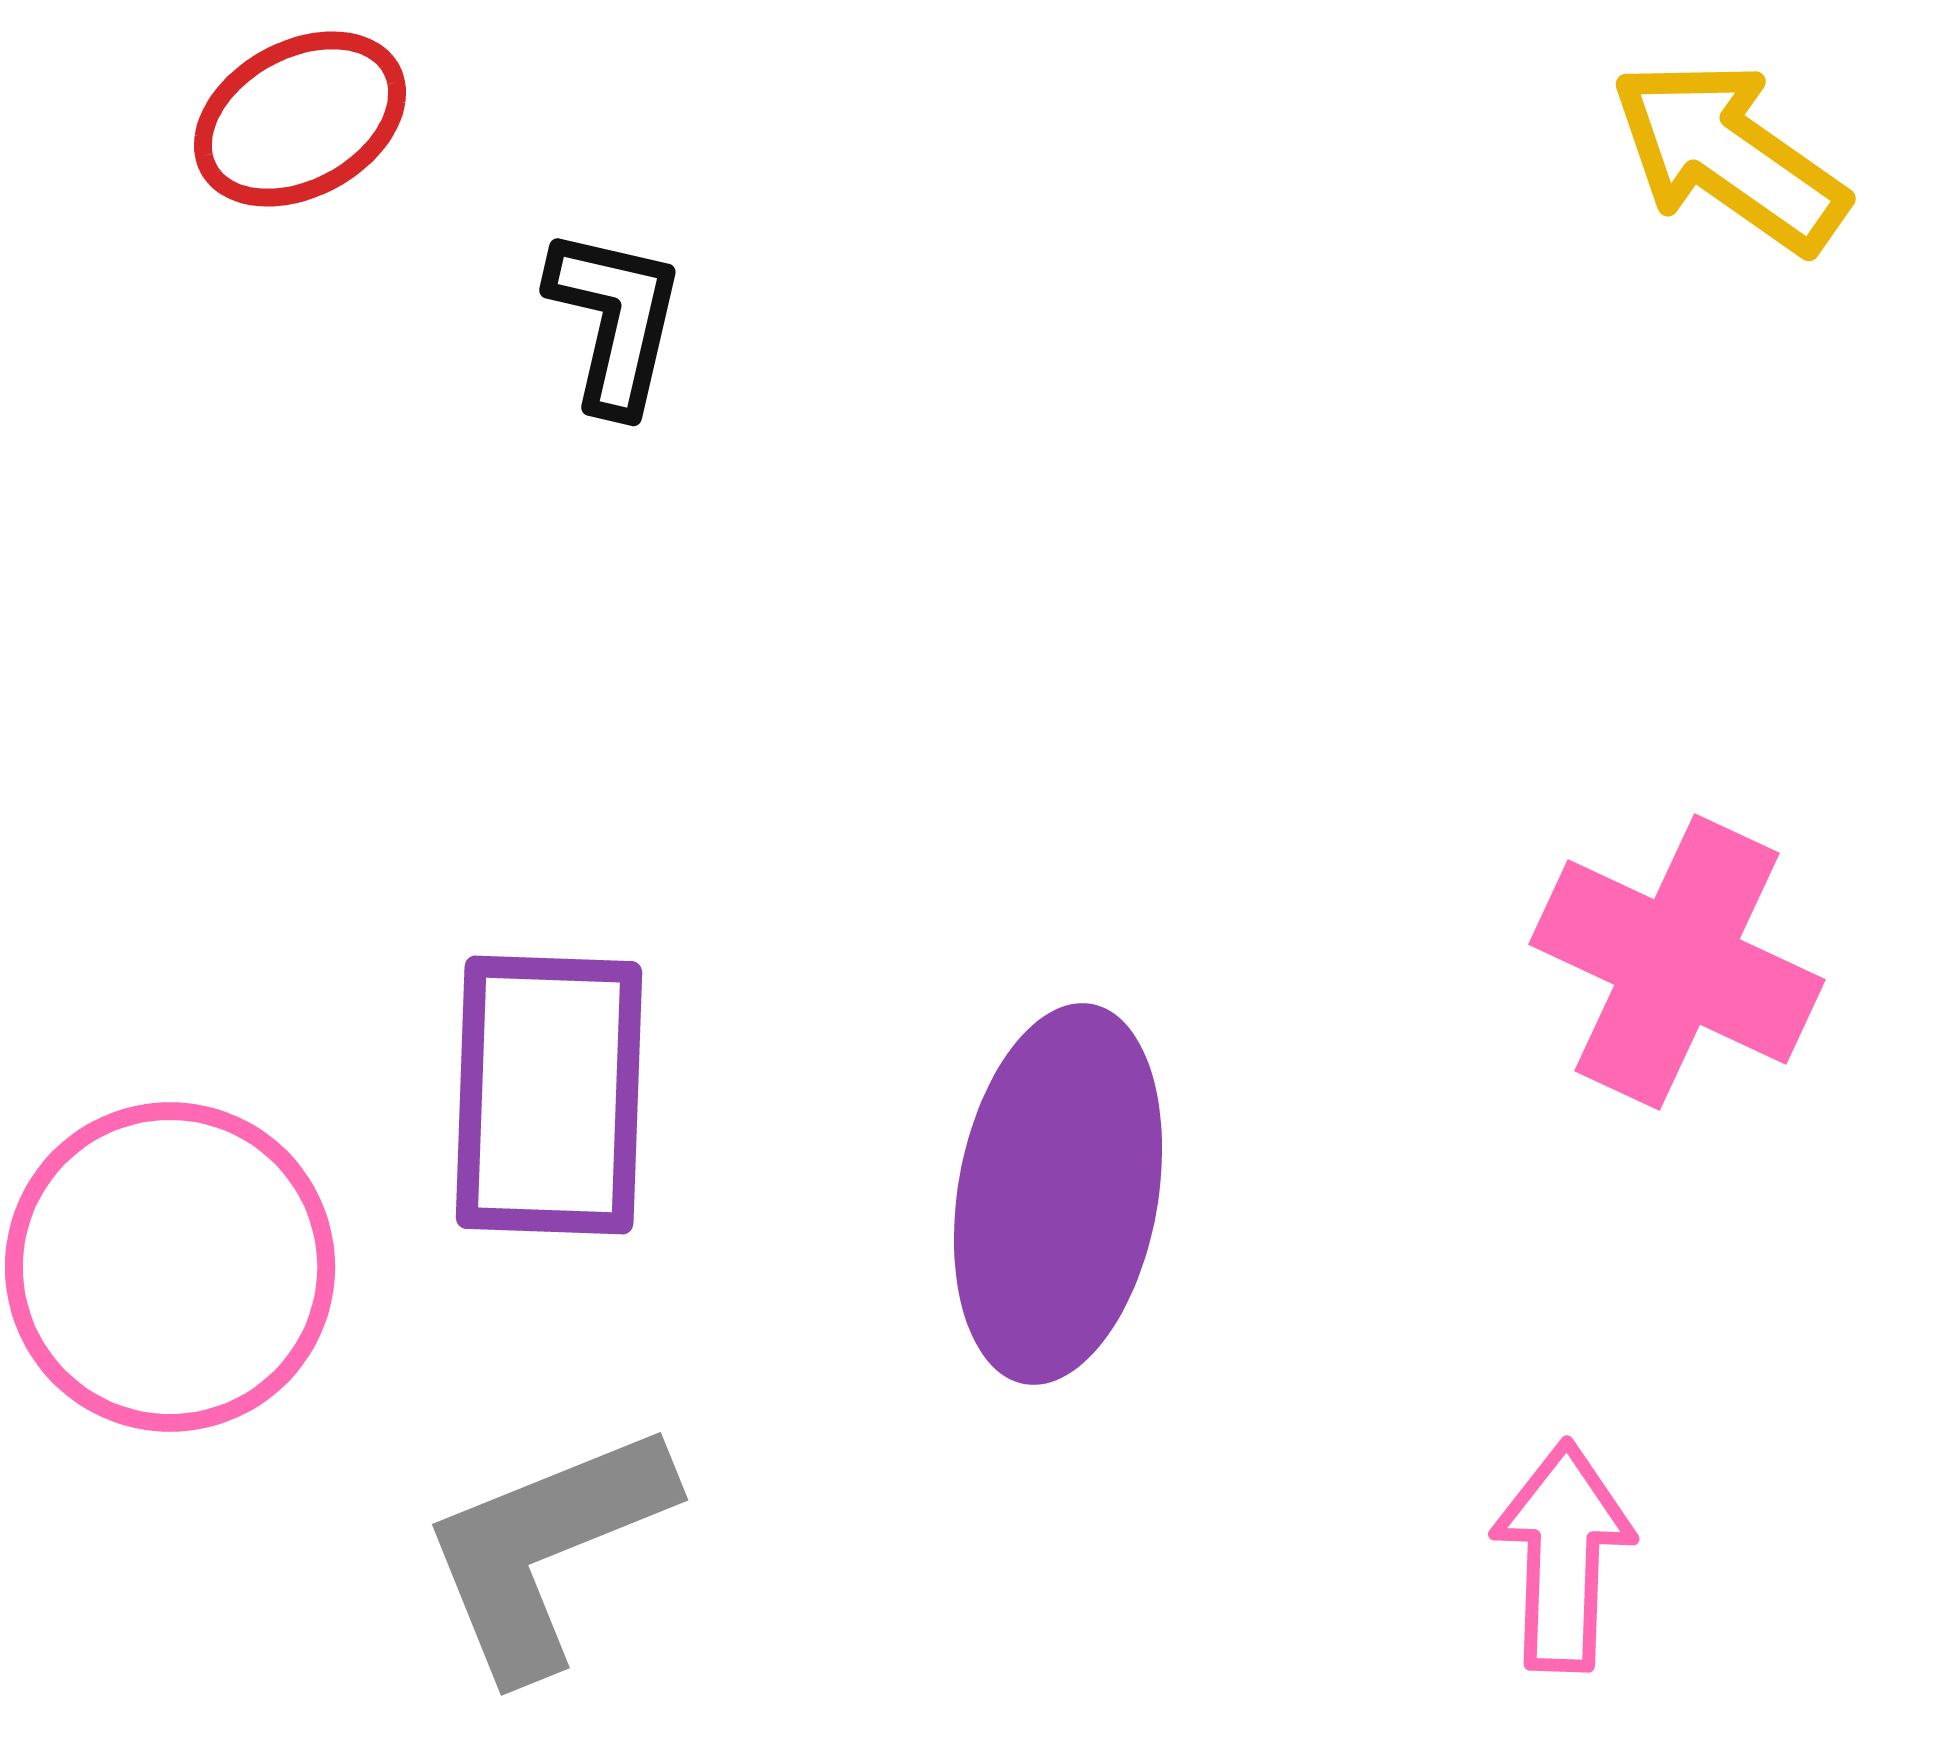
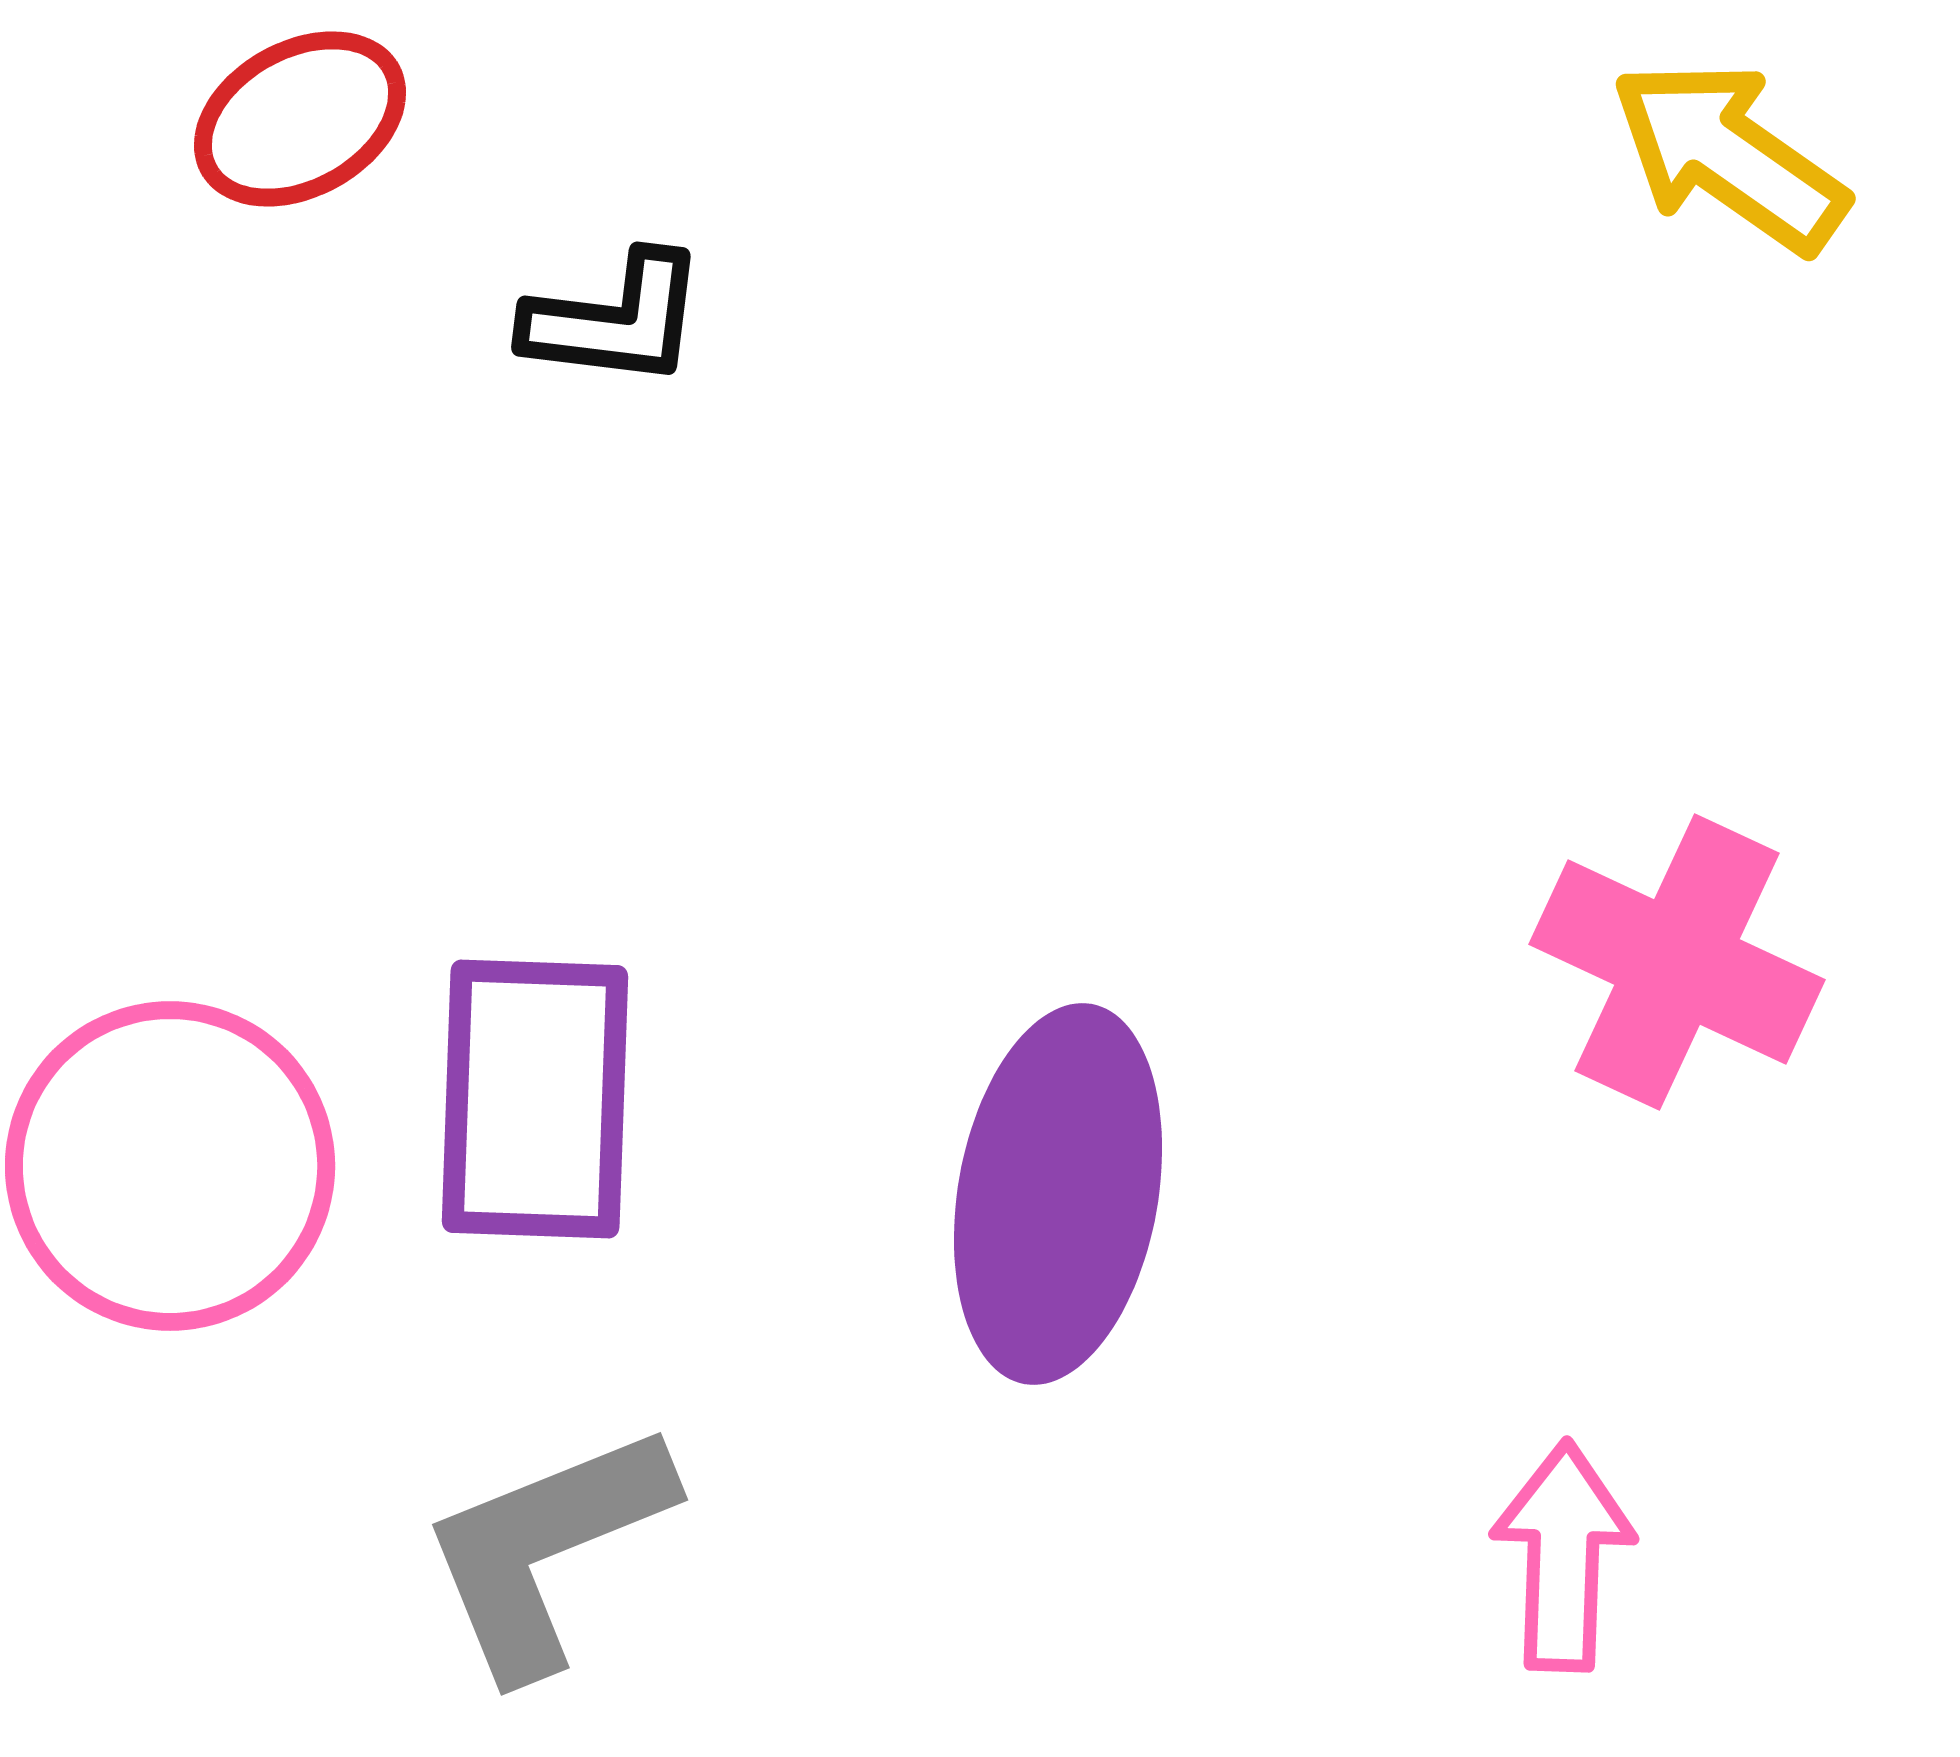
black L-shape: rotated 84 degrees clockwise
purple rectangle: moved 14 px left, 4 px down
pink circle: moved 101 px up
